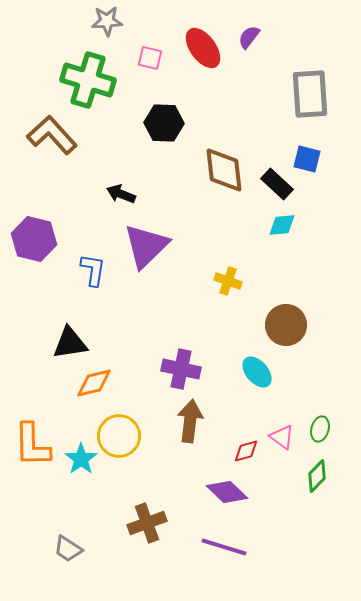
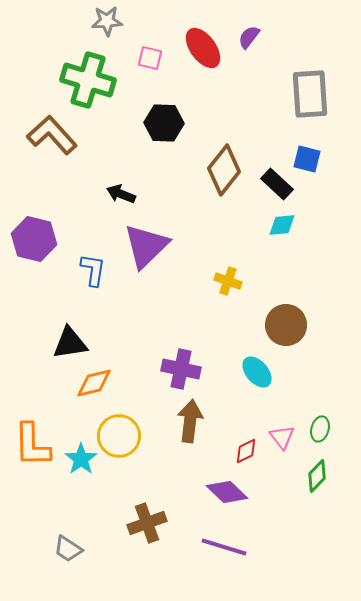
brown diamond: rotated 45 degrees clockwise
pink triangle: rotated 16 degrees clockwise
red diamond: rotated 12 degrees counterclockwise
